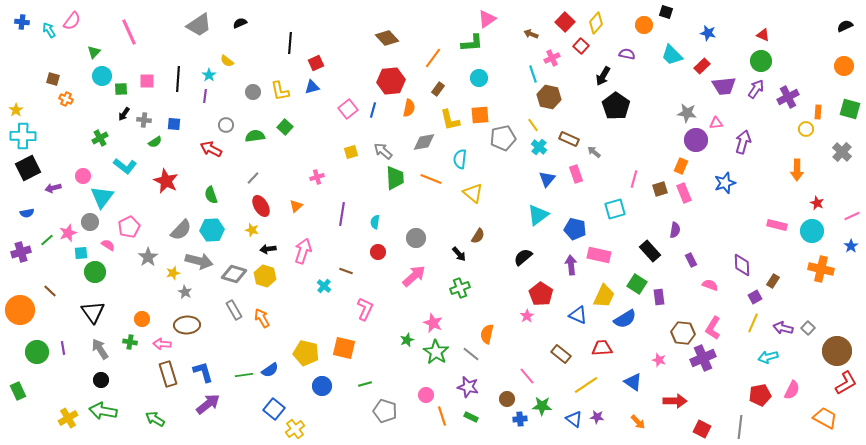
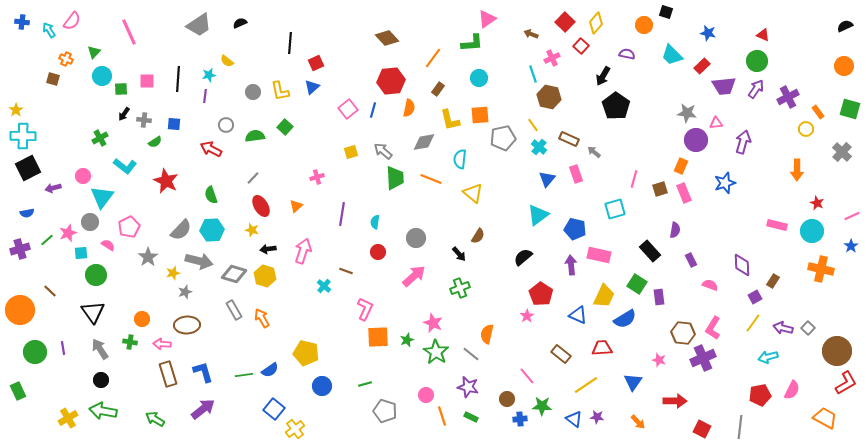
green circle at (761, 61): moved 4 px left
cyan star at (209, 75): rotated 24 degrees clockwise
blue triangle at (312, 87): rotated 28 degrees counterclockwise
orange cross at (66, 99): moved 40 px up
orange rectangle at (818, 112): rotated 40 degrees counterclockwise
purple cross at (21, 252): moved 1 px left, 3 px up
green circle at (95, 272): moved 1 px right, 3 px down
gray star at (185, 292): rotated 24 degrees clockwise
yellow line at (753, 323): rotated 12 degrees clockwise
orange square at (344, 348): moved 34 px right, 11 px up; rotated 15 degrees counterclockwise
green circle at (37, 352): moved 2 px left
blue triangle at (633, 382): rotated 30 degrees clockwise
purple arrow at (208, 404): moved 5 px left, 5 px down
